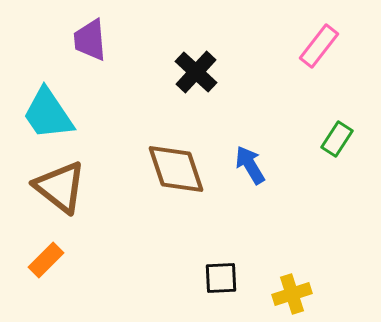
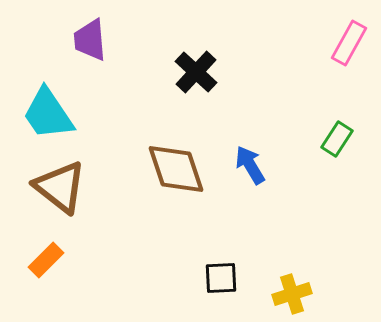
pink rectangle: moved 30 px right, 3 px up; rotated 9 degrees counterclockwise
